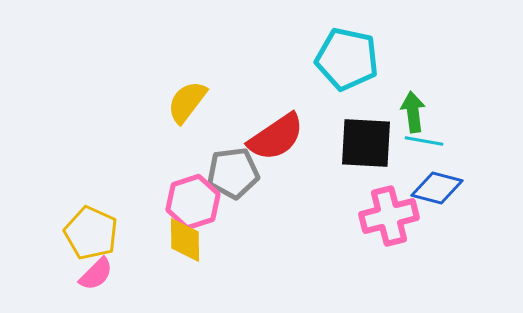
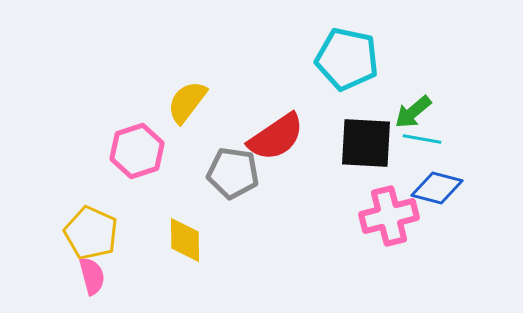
green arrow: rotated 123 degrees counterclockwise
cyan line: moved 2 px left, 2 px up
gray pentagon: rotated 15 degrees clockwise
pink hexagon: moved 56 px left, 51 px up
pink semicircle: moved 4 px left, 2 px down; rotated 60 degrees counterclockwise
